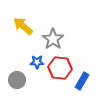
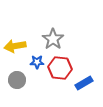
yellow arrow: moved 8 px left, 20 px down; rotated 50 degrees counterclockwise
blue rectangle: moved 2 px right, 2 px down; rotated 30 degrees clockwise
